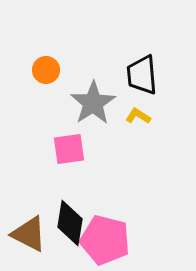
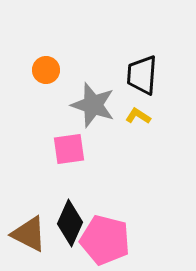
black trapezoid: rotated 9 degrees clockwise
gray star: moved 2 px down; rotated 21 degrees counterclockwise
black diamond: rotated 15 degrees clockwise
